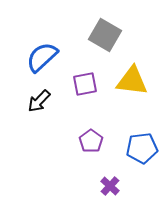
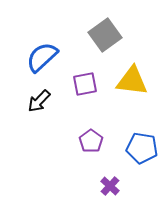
gray square: rotated 24 degrees clockwise
blue pentagon: rotated 16 degrees clockwise
